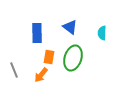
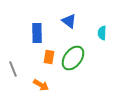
blue triangle: moved 1 px left, 6 px up
green ellipse: rotated 20 degrees clockwise
gray line: moved 1 px left, 1 px up
orange arrow: moved 10 px down; rotated 98 degrees counterclockwise
